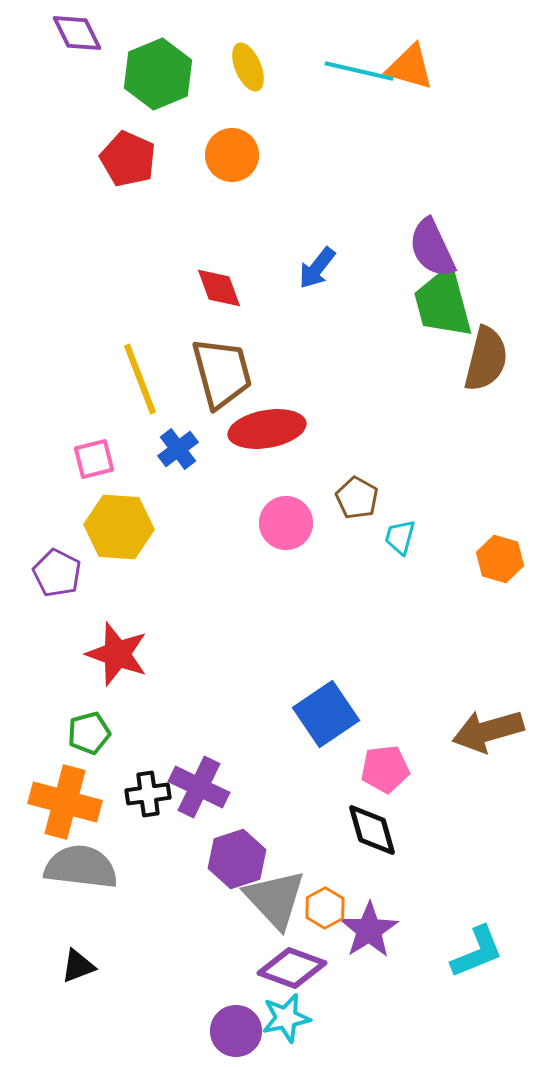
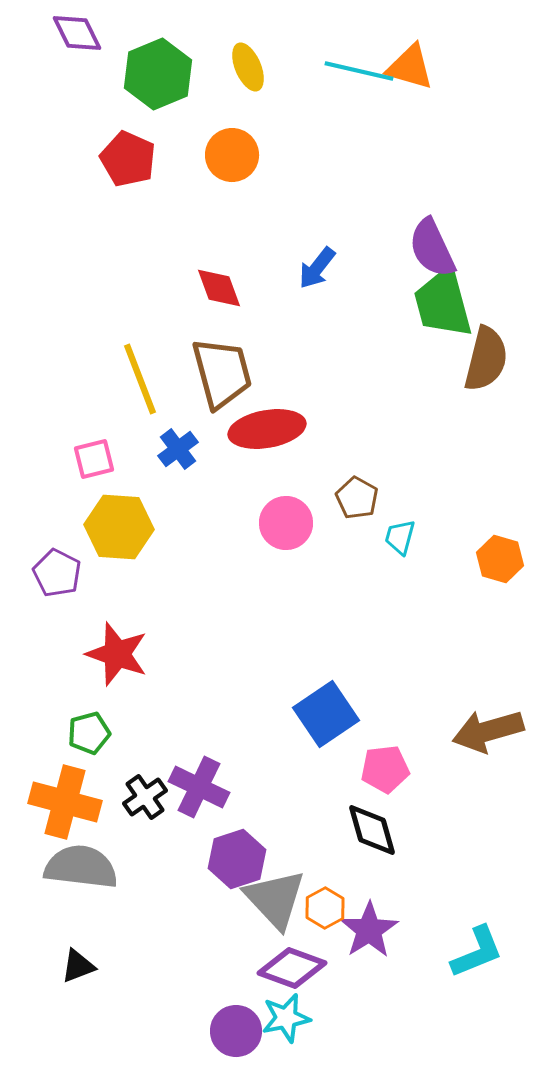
black cross at (148, 794): moved 3 px left, 3 px down; rotated 27 degrees counterclockwise
